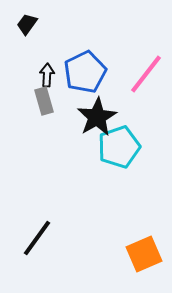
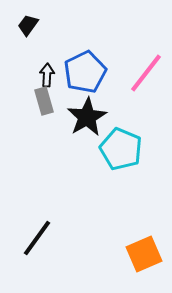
black trapezoid: moved 1 px right, 1 px down
pink line: moved 1 px up
black star: moved 10 px left
cyan pentagon: moved 2 px right, 2 px down; rotated 30 degrees counterclockwise
